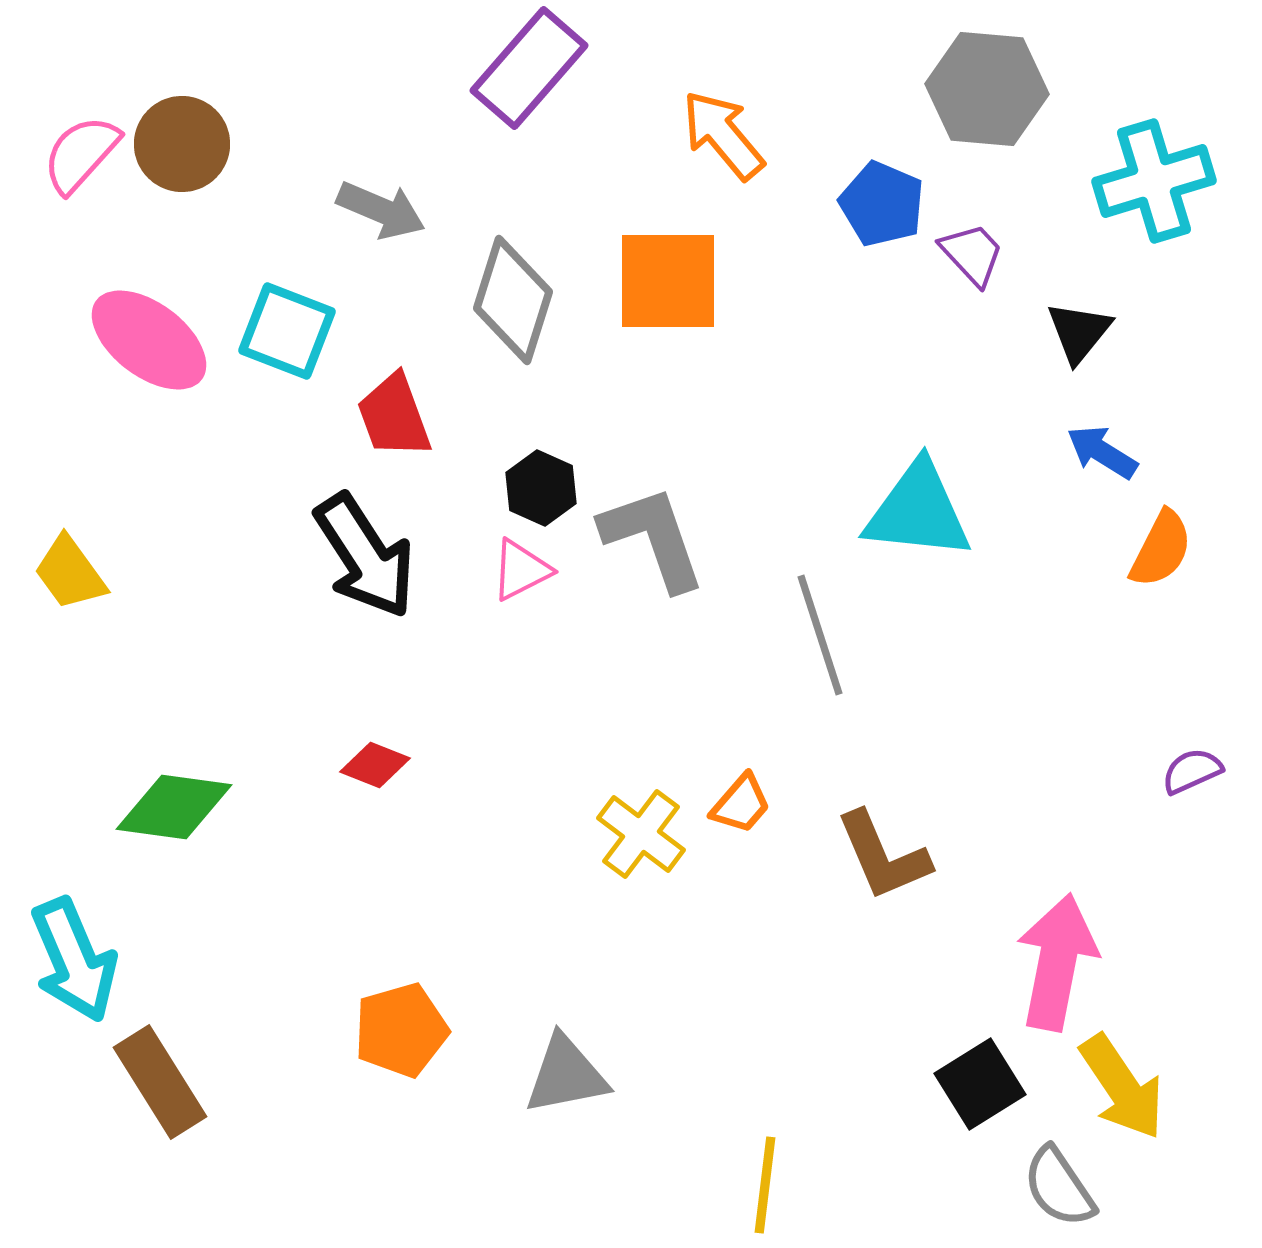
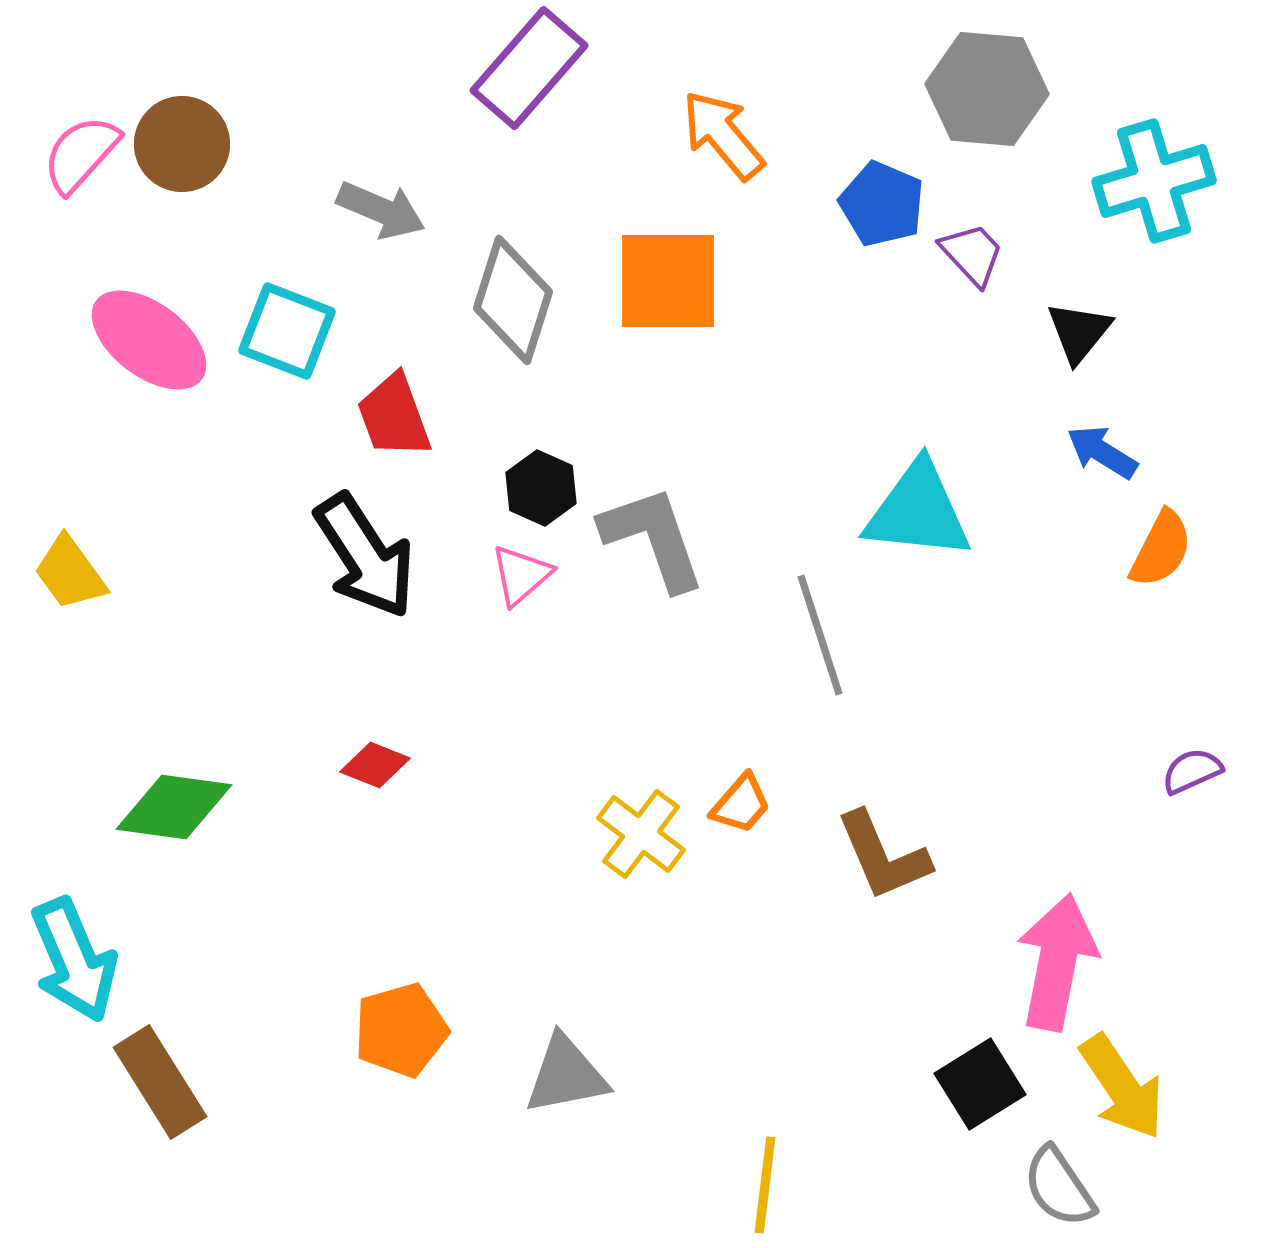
pink triangle: moved 5 px down; rotated 14 degrees counterclockwise
